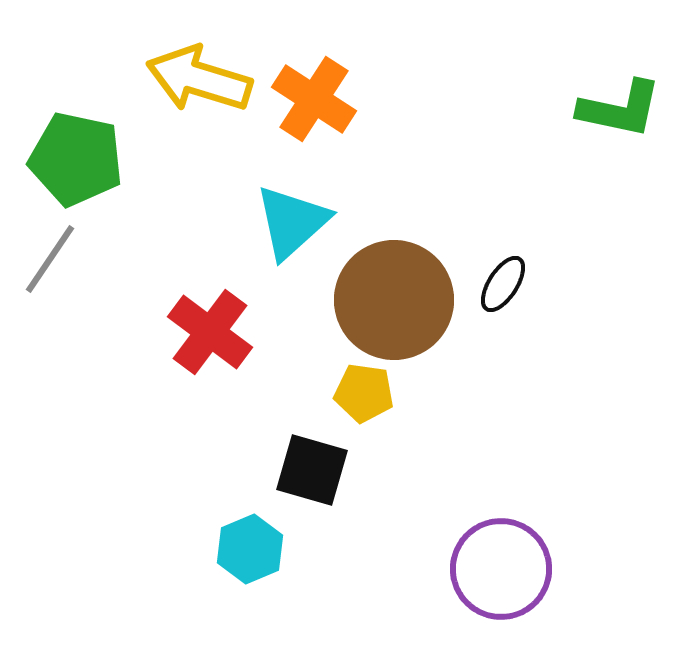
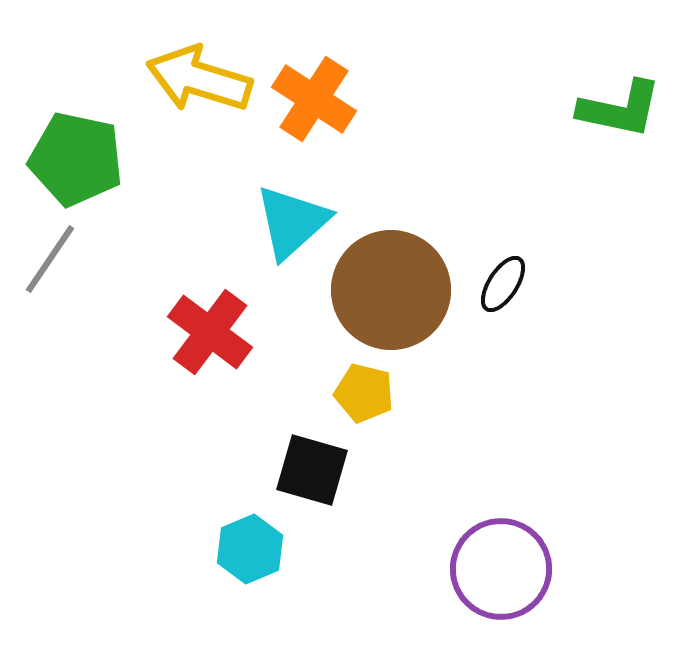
brown circle: moved 3 px left, 10 px up
yellow pentagon: rotated 6 degrees clockwise
